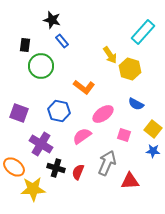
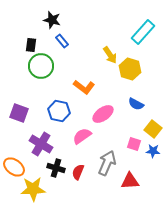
black rectangle: moved 6 px right
pink square: moved 10 px right, 9 px down
